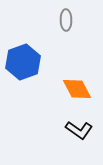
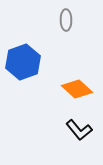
orange diamond: rotated 20 degrees counterclockwise
black L-shape: rotated 16 degrees clockwise
